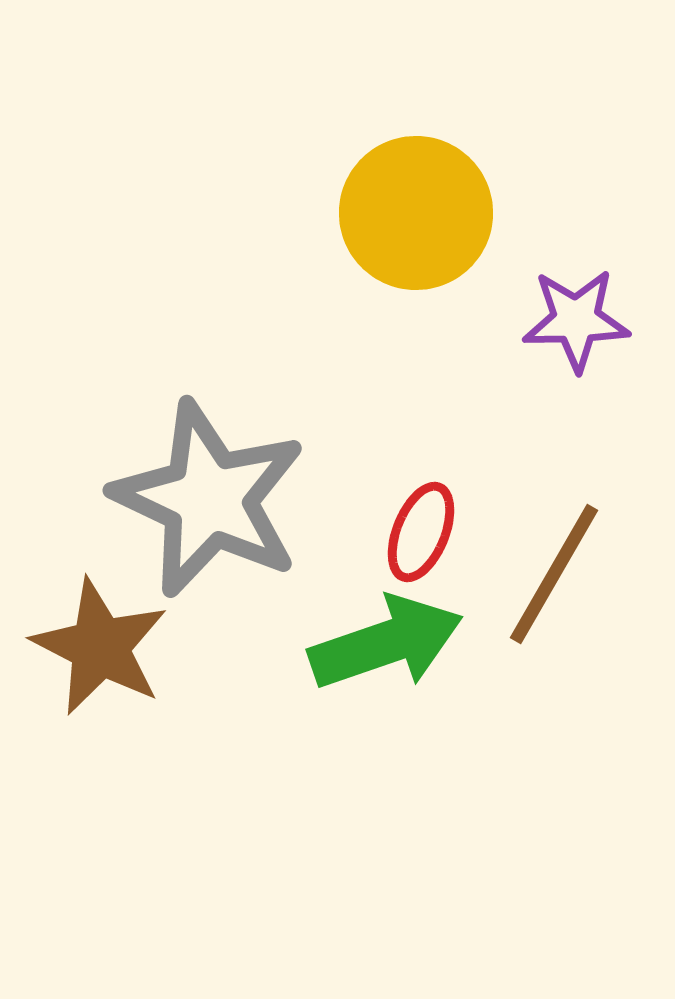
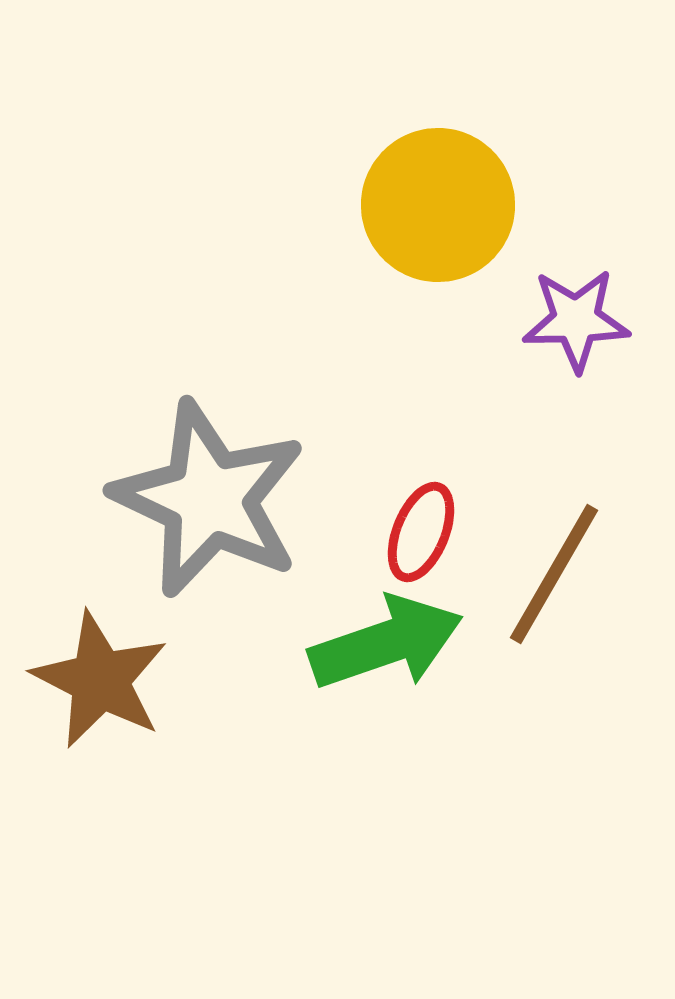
yellow circle: moved 22 px right, 8 px up
brown star: moved 33 px down
